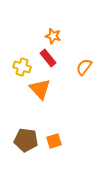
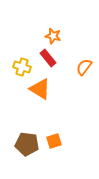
orange triangle: rotated 15 degrees counterclockwise
brown pentagon: moved 1 px right, 4 px down
